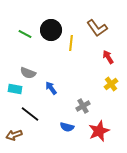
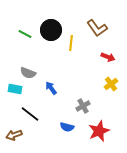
red arrow: rotated 144 degrees clockwise
